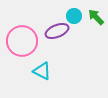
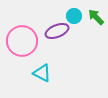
cyan triangle: moved 2 px down
